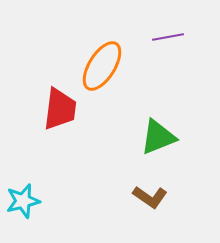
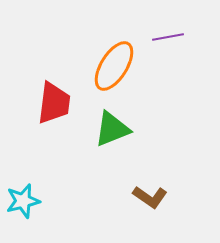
orange ellipse: moved 12 px right
red trapezoid: moved 6 px left, 6 px up
green triangle: moved 46 px left, 8 px up
